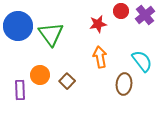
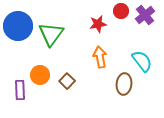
green triangle: rotated 12 degrees clockwise
